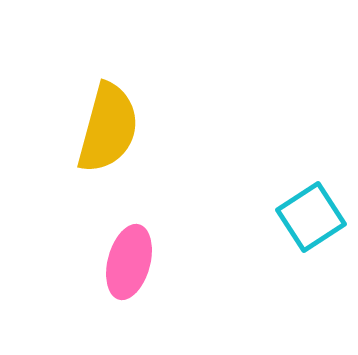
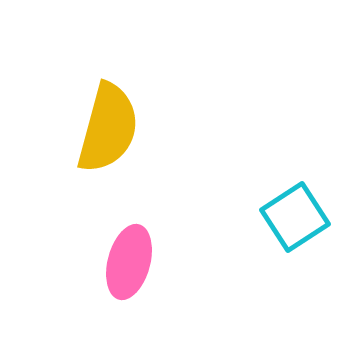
cyan square: moved 16 px left
